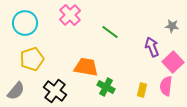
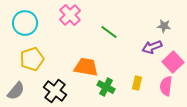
gray star: moved 8 px left
green line: moved 1 px left
purple arrow: rotated 90 degrees counterclockwise
yellow rectangle: moved 5 px left, 7 px up
